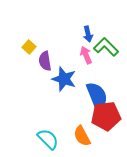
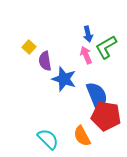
green L-shape: rotated 75 degrees counterclockwise
red pentagon: rotated 16 degrees clockwise
